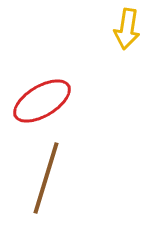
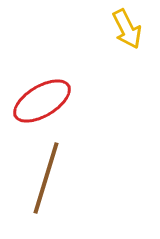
yellow arrow: rotated 36 degrees counterclockwise
